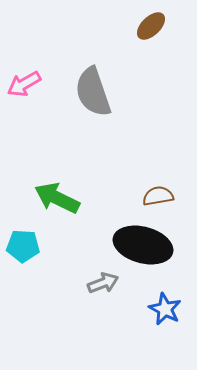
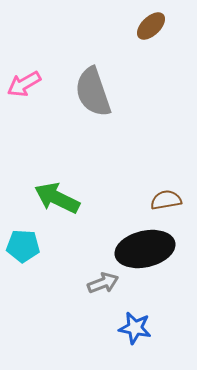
brown semicircle: moved 8 px right, 4 px down
black ellipse: moved 2 px right, 4 px down; rotated 28 degrees counterclockwise
blue star: moved 30 px left, 19 px down; rotated 16 degrees counterclockwise
